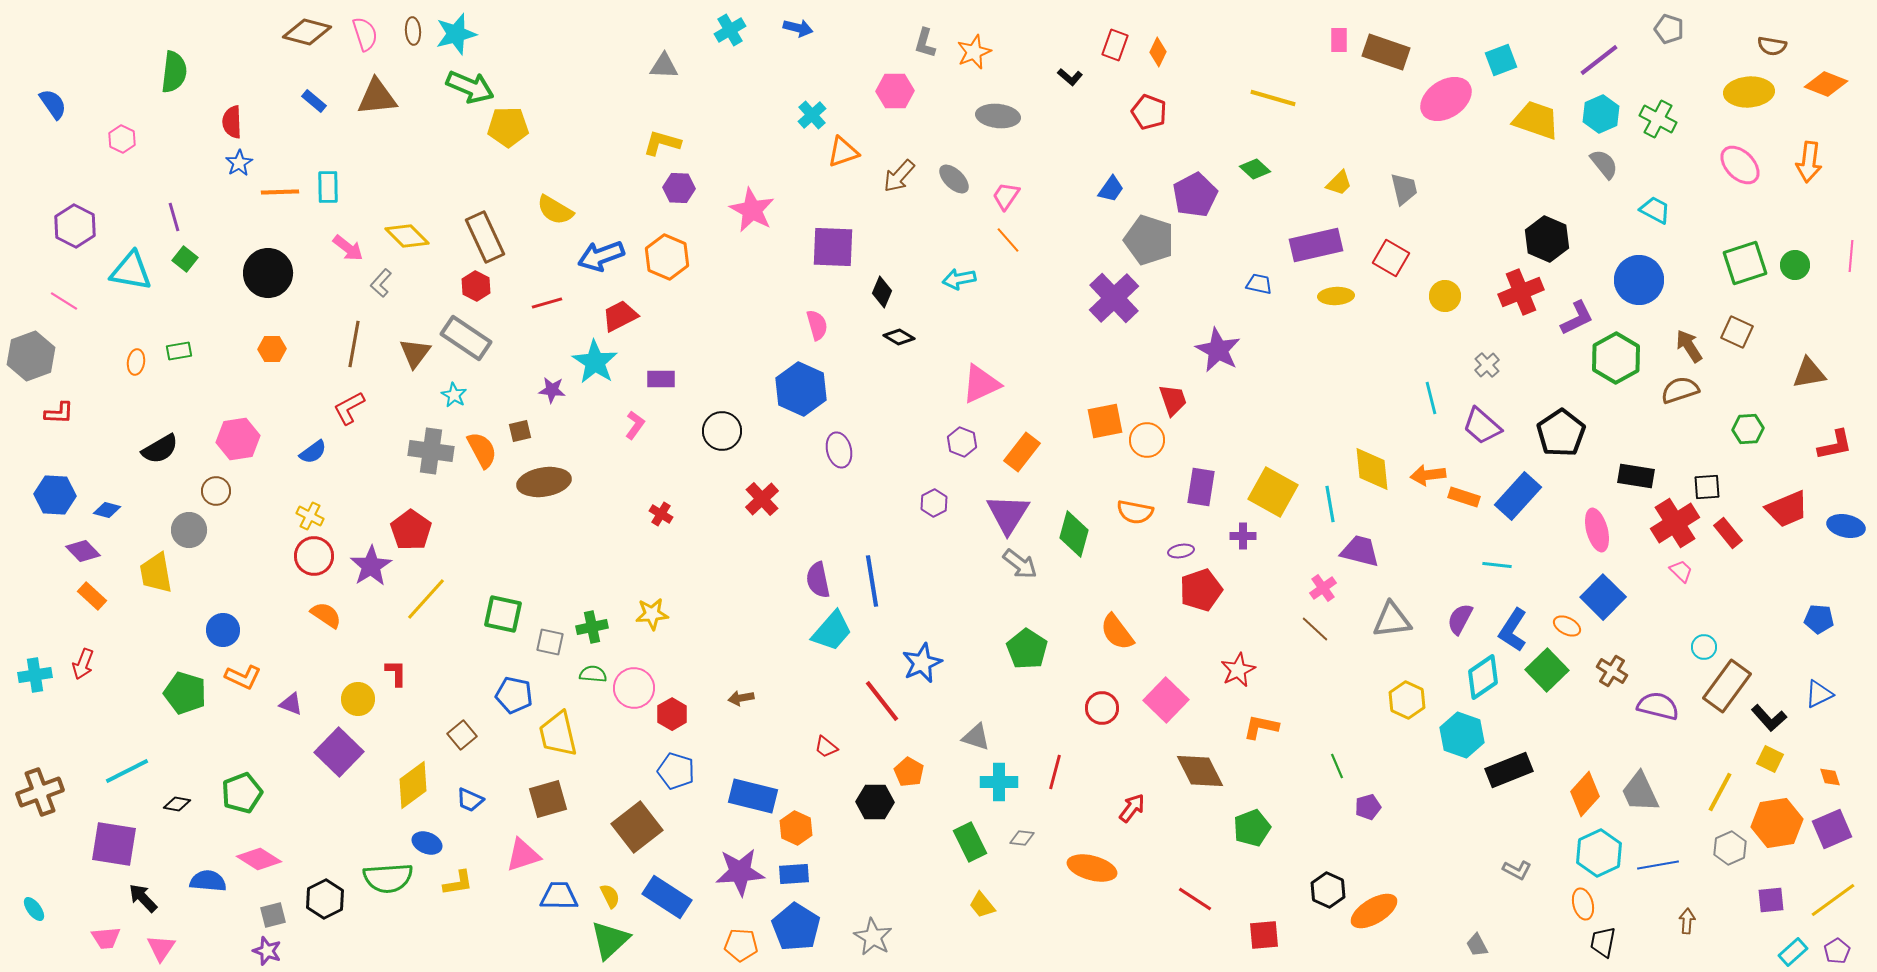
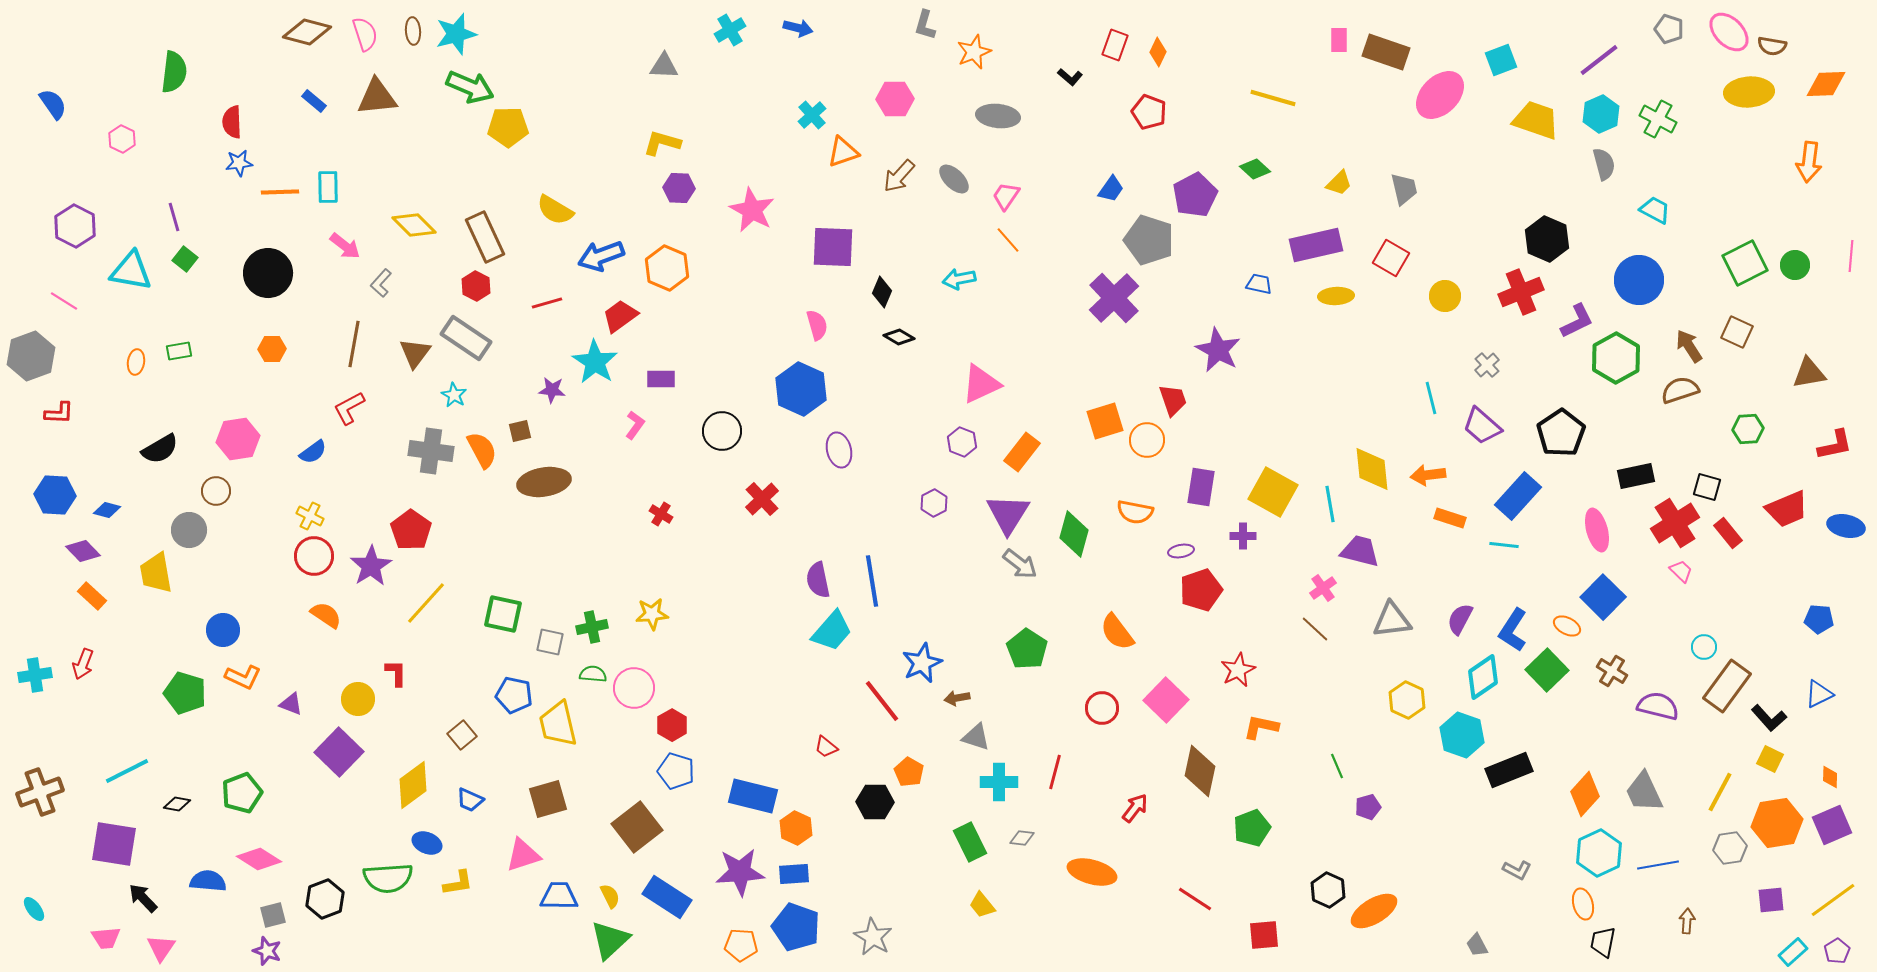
gray L-shape at (925, 43): moved 18 px up
orange diamond at (1826, 84): rotated 24 degrees counterclockwise
pink hexagon at (895, 91): moved 8 px down
pink ellipse at (1446, 99): moved 6 px left, 4 px up; rotated 12 degrees counterclockwise
blue star at (239, 163): rotated 24 degrees clockwise
gray semicircle at (1604, 164): rotated 24 degrees clockwise
pink ellipse at (1740, 165): moved 11 px left, 133 px up
yellow diamond at (407, 236): moved 7 px right, 11 px up
pink arrow at (348, 248): moved 3 px left, 2 px up
orange hexagon at (667, 257): moved 11 px down
green square at (1745, 263): rotated 9 degrees counterclockwise
red trapezoid at (620, 316): rotated 9 degrees counterclockwise
purple L-shape at (1577, 318): moved 3 px down
orange square at (1105, 421): rotated 6 degrees counterclockwise
black rectangle at (1636, 476): rotated 21 degrees counterclockwise
black square at (1707, 487): rotated 20 degrees clockwise
orange rectangle at (1464, 497): moved 14 px left, 21 px down
cyan line at (1497, 565): moved 7 px right, 20 px up
yellow line at (426, 599): moved 4 px down
brown arrow at (741, 698): moved 216 px right
red hexagon at (672, 714): moved 11 px down
yellow trapezoid at (558, 734): moved 10 px up
brown diamond at (1200, 771): rotated 39 degrees clockwise
orange diamond at (1830, 777): rotated 20 degrees clockwise
gray trapezoid at (1640, 792): moved 4 px right
red arrow at (1132, 808): moved 3 px right
purple square at (1832, 829): moved 4 px up
gray hexagon at (1730, 848): rotated 16 degrees clockwise
orange ellipse at (1092, 868): moved 4 px down
black hexagon at (325, 899): rotated 6 degrees clockwise
blue pentagon at (796, 927): rotated 12 degrees counterclockwise
